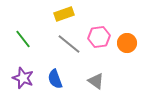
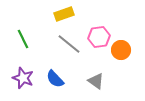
green line: rotated 12 degrees clockwise
orange circle: moved 6 px left, 7 px down
blue semicircle: rotated 24 degrees counterclockwise
